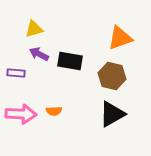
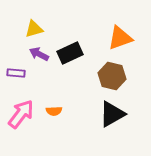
black rectangle: moved 8 px up; rotated 35 degrees counterclockwise
pink arrow: rotated 56 degrees counterclockwise
